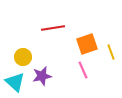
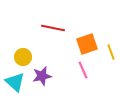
red line: rotated 20 degrees clockwise
